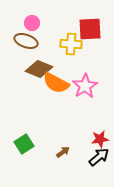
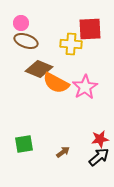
pink circle: moved 11 px left
pink star: moved 1 px down
green square: rotated 24 degrees clockwise
